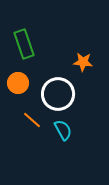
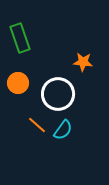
green rectangle: moved 4 px left, 6 px up
orange line: moved 5 px right, 5 px down
cyan semicircle: rotated 65 degrees clockwise
